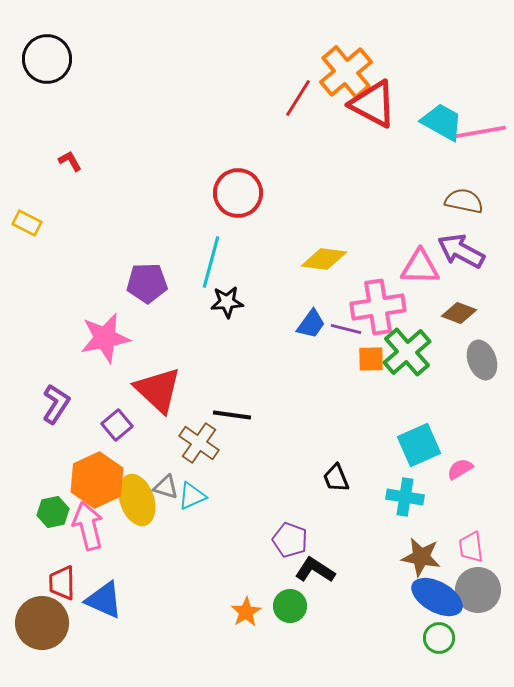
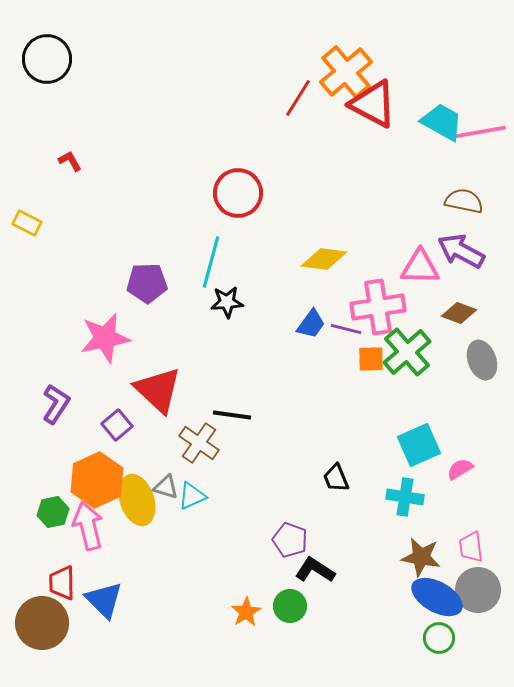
blue triangle at (104, 600): rotated 21 degrees clockwise
